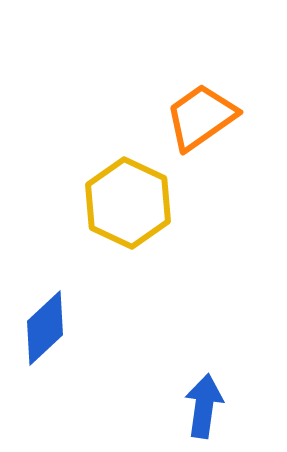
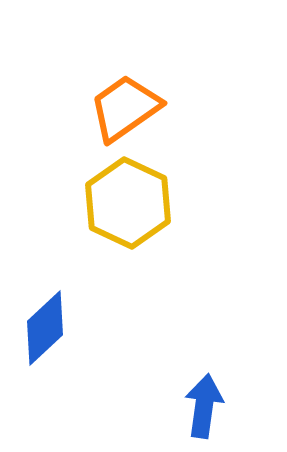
orange trapezoid: moved 76 px left, 9 px up
